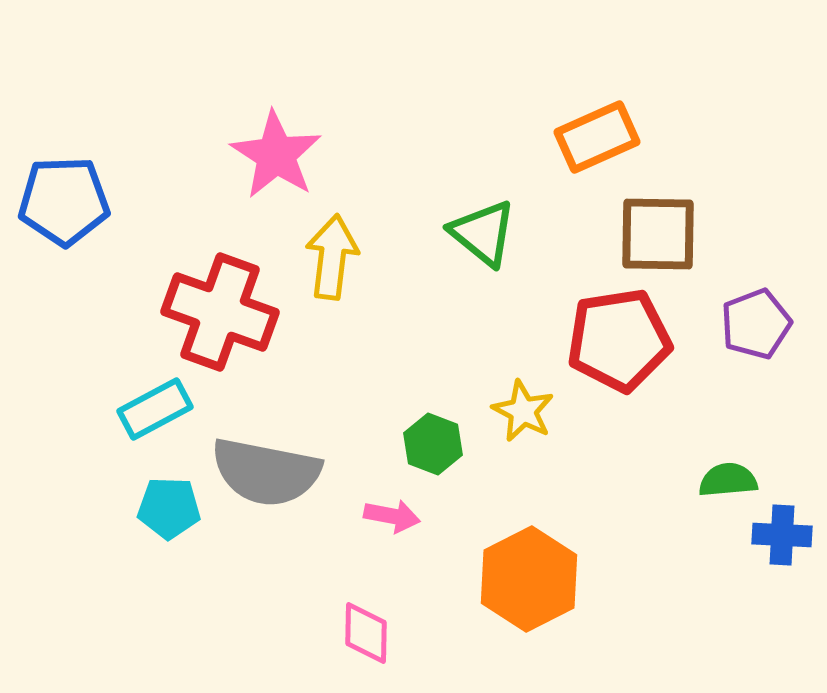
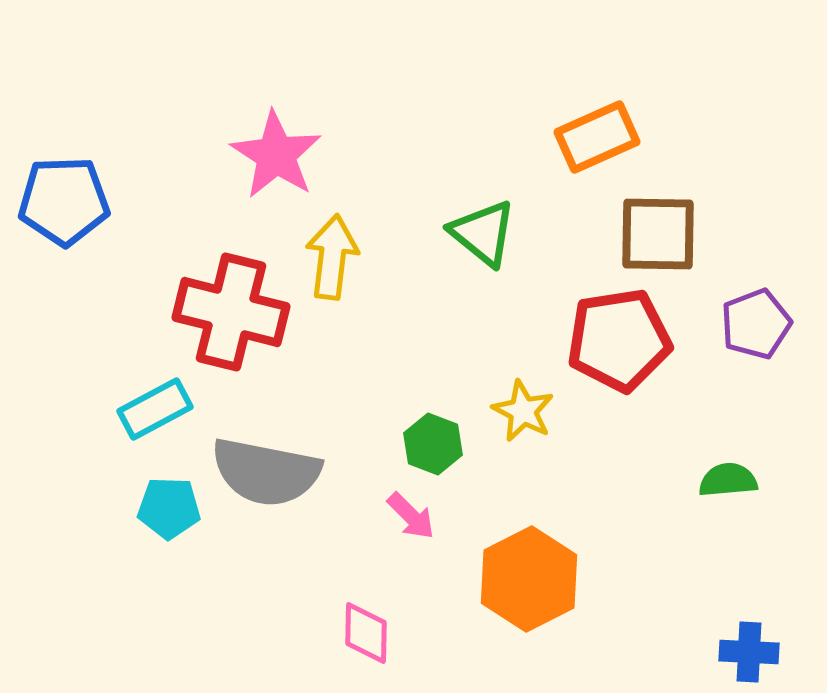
red cross: moved 11 px right; rotated 6 degrees counterclockwise
pink arrow: moved 19 px right; rotated 34 degrees clockwise
blue cross: moved 33 px left, 117 px down
